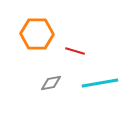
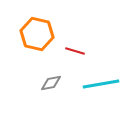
orange hexagon: rotated 12 degrees clockwise
cyan line: moved 1 px right, 1 px down
